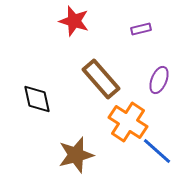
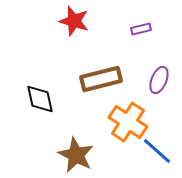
brown rectangle: rotated 63 degrees counterclockwise
black diamond: moved 3 px right
brown star: rotated 30 degrees counterclockwise
